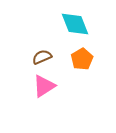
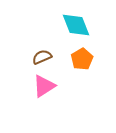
cyan diamond: moved 1 px right, 1 px down
